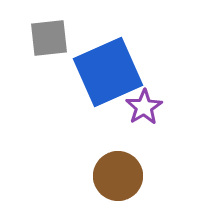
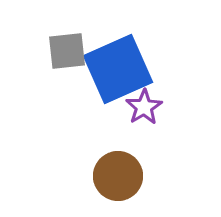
gray square: moved 18 px right, 13 px down
blue square: moved 10 px right, 3 px up
